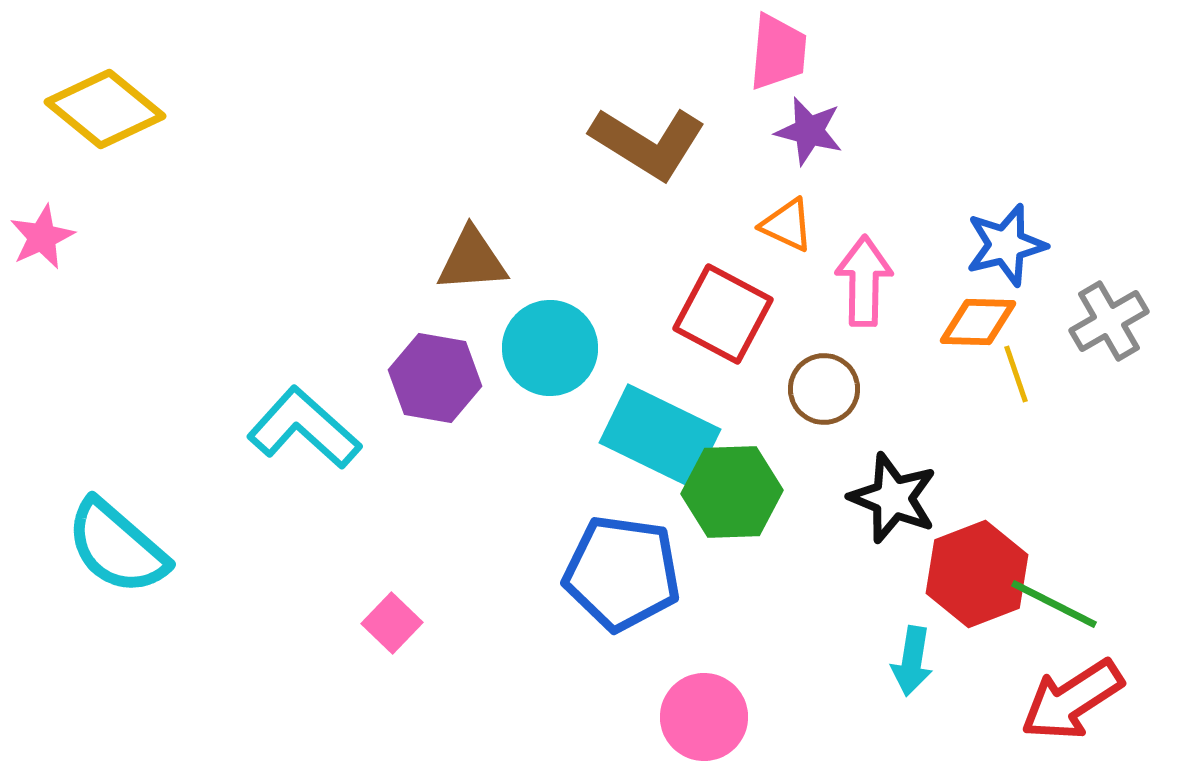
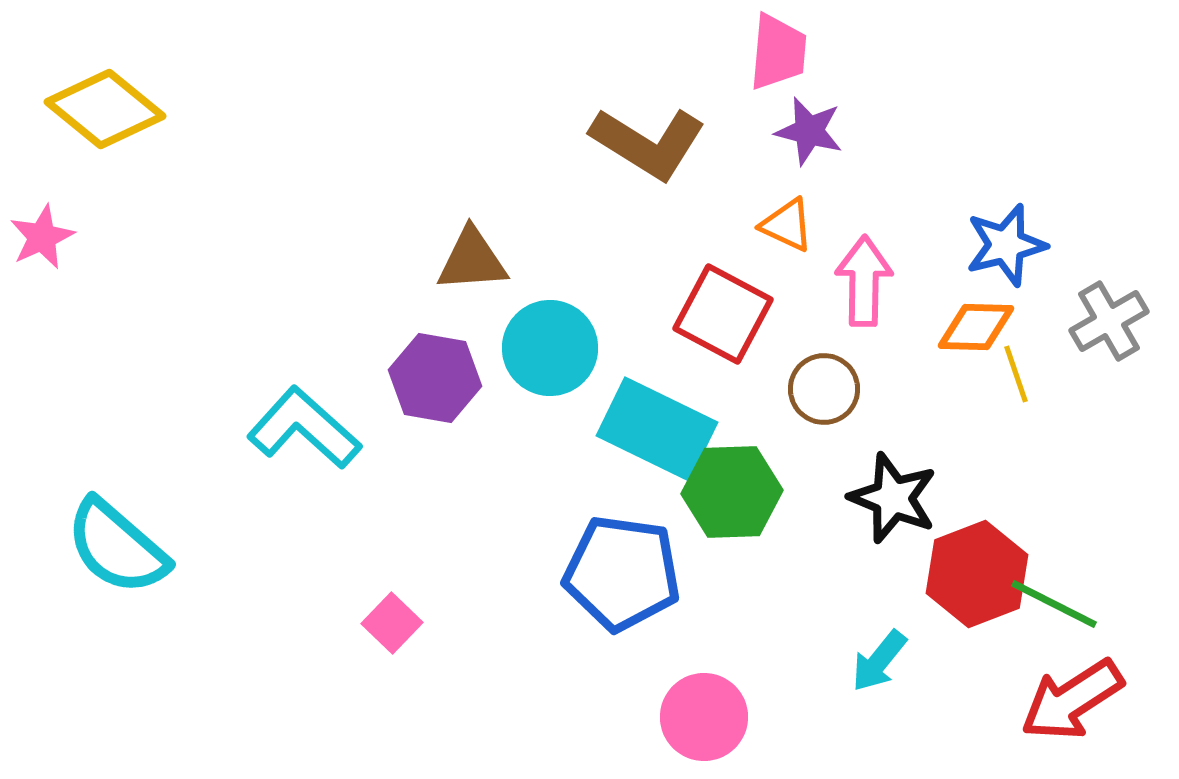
orange diamond: moved 2 px left, 5 px down
cyan rectangle: moved 3 px left, 7 px up
cyan arrow: moved 33 px left; rotated 30 degrees clockwise
